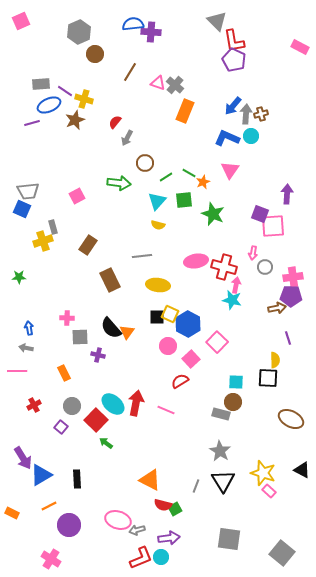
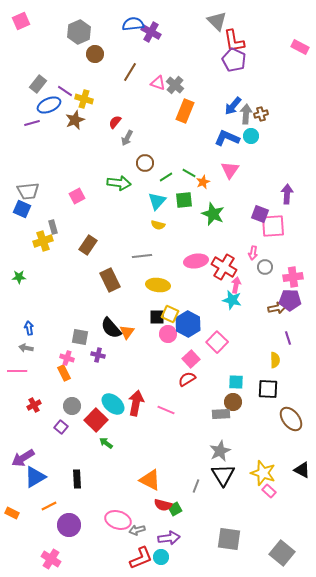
purple cross at (151, 32): rotated 24 degrees clockwise
gray rectangle at (41, 84): moved 3 px left; rotated 48 degrees counterclockwise
red cross at (224, 267): rotated 15 degrees clockwise
purple pentagon at (291, 296): moved 1 px left, 4 px down
pink cross at (67, 318): moved 40 px down; rotated 16 degrees clockwise
gray square at (80, 337): rotated 12 degrees clockwise
pink circle at (168, 346): moved 12 px up
black square at (268, 378): moved 11 px down
red semicircle at (180, 381): moved 7 px right, 2 px up
gray rectangle at (221, 414): rotated 18 degrees counterclockwise
brown ellipse at (291, 419): rotated 25 degrees clockwise
gray star at (220, 451): rotated 15 degrees clockwise
purple arrow at (23, 458): rotated 90 degrees clockwise
blue triangle at (41, 475): moved 6 px left, 2 px down
black triangle at (223, 481): moved 6 px up
